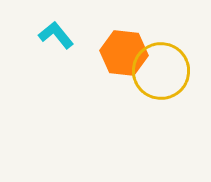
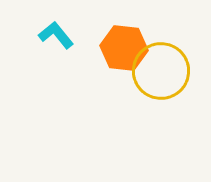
orange hexagon: moved 5 px up
